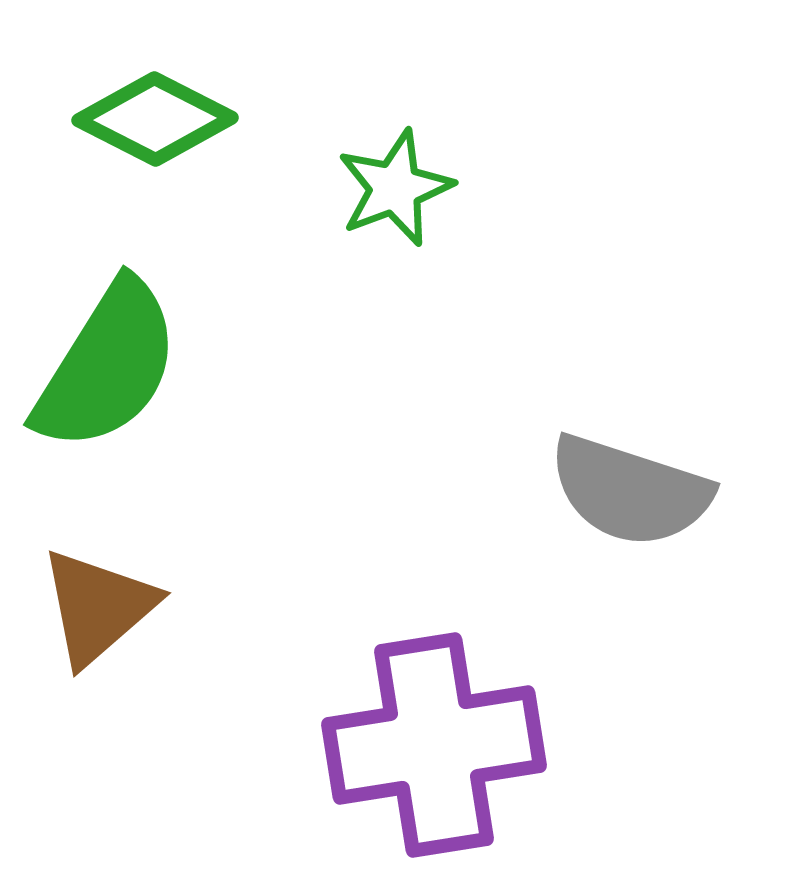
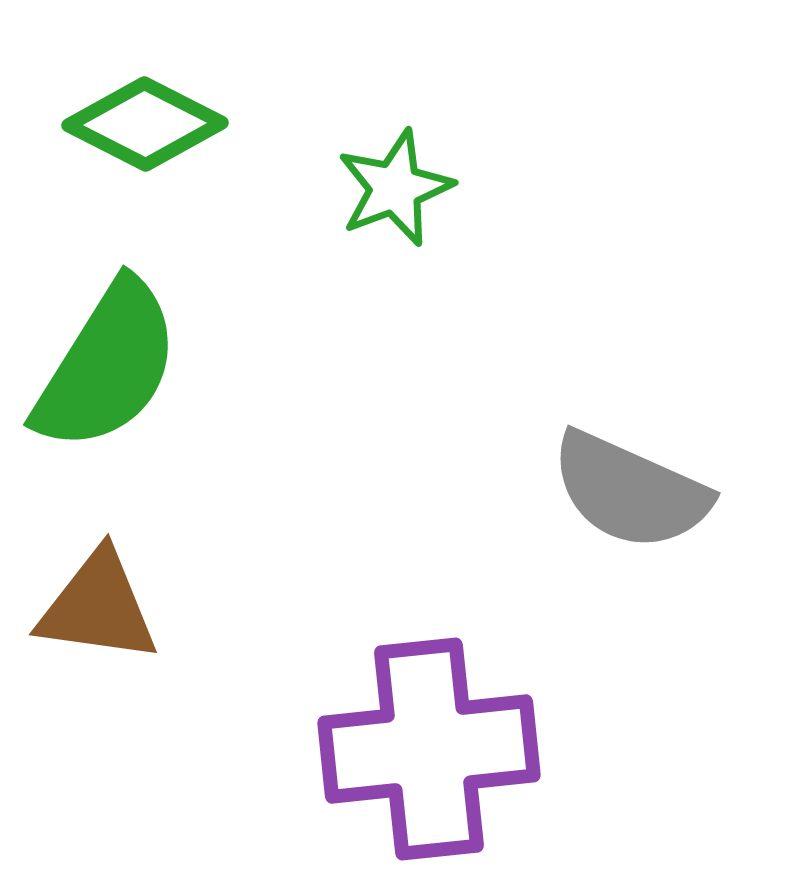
green diamond: moved 10 px left, 5 px down
gray semicircle: rotated 6 degrees clockwise
brown triangle: rotated 49 degrees clockwise
purple cross: moved 5 px left, 4 px down; rotated 3 degrees clockwise
